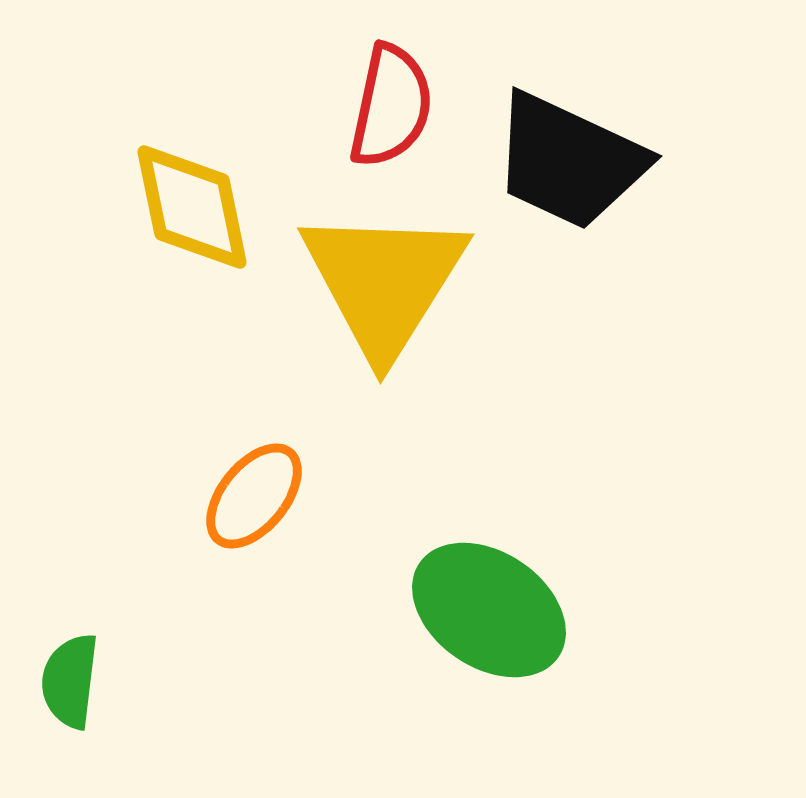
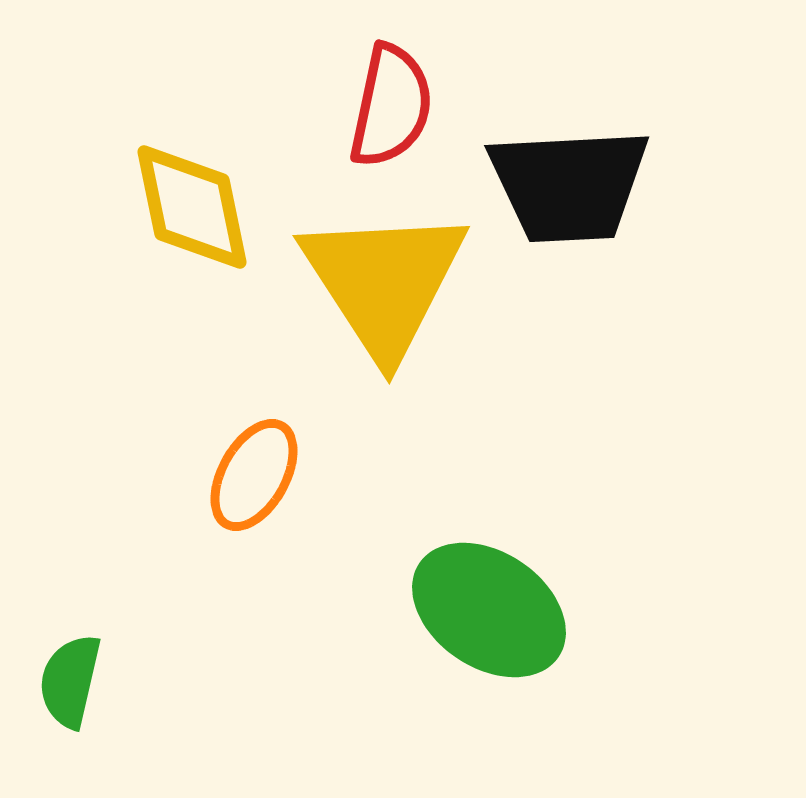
black trapezoid: moved 24 px down; rotated 28 degrees counterclockwise
yellow triangle: rotated 5 degrees counterclockwise
orange ellipse: moved 21 px up; rotated 10 degrees counterclockwise
green semicircle: rotated 6 degrees clockwise
